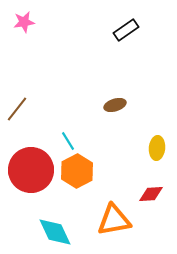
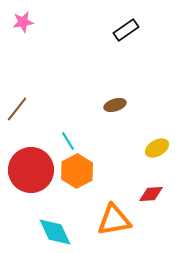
pink star: moved 1 px left
yellow ellipse: rotated 55 degrees clockwise
